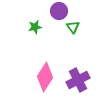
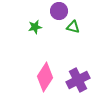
green triangle: rotated 40 degrees counterclockwise
